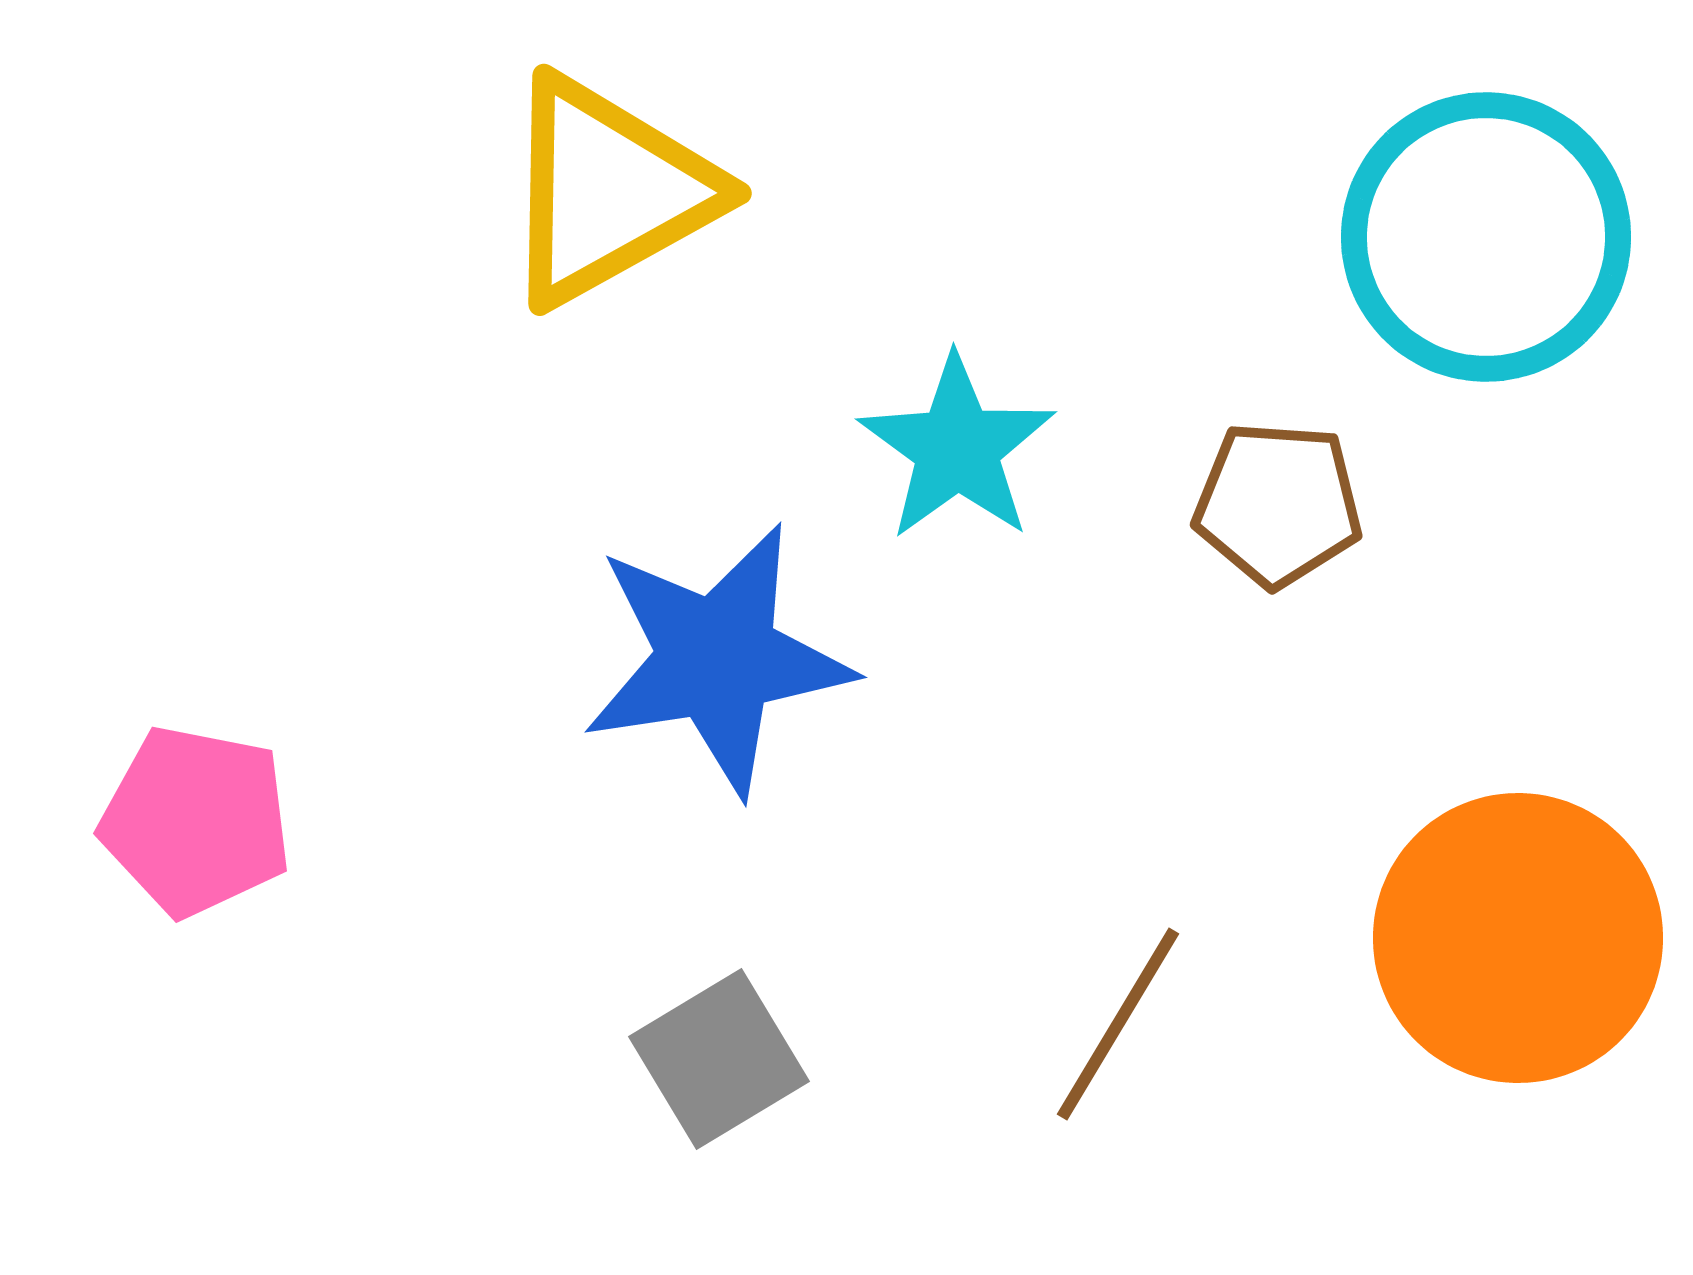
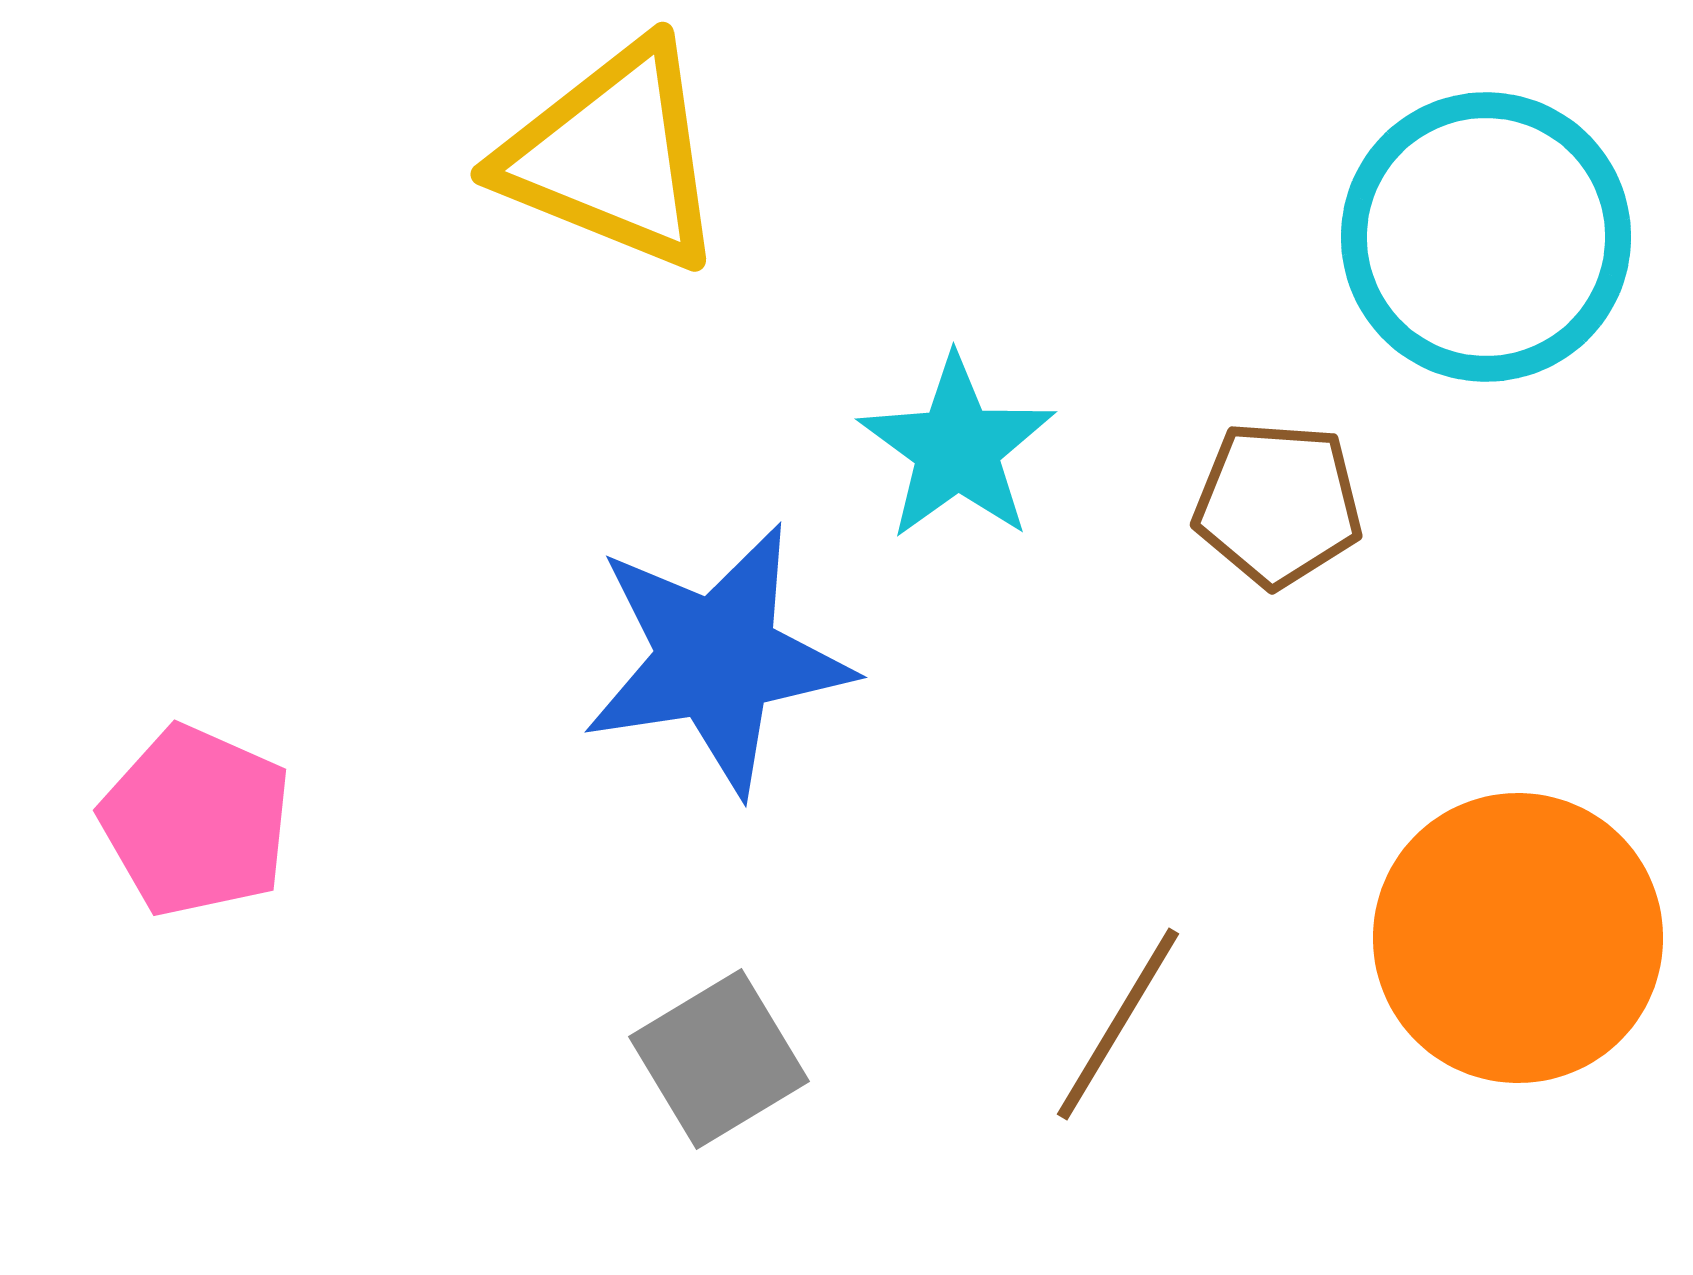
yellow triangle: moved 5 px right, 35 px up; rotated 51 degrees clockwise
pink pentagon: rotated 13 degrees clockwise
